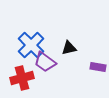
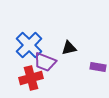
blue cross: moved 2 px left
purple trapezoid: rotated 15 degrees counterclockwise
red cross: moved 9 px right
